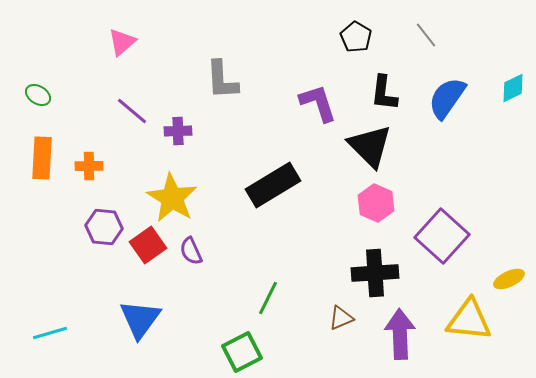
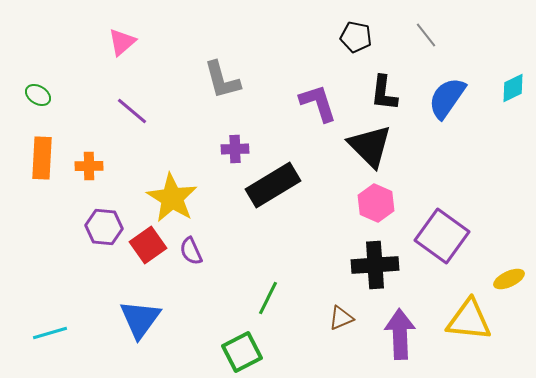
black pentagon: rotated 20 degrees counterclockwise
gray L-shape: rotated 12 degrees counterclockwise
purple cross: moved 57 px right, 18 px down
purple square: rotated 6 degrees counterclockwise
black cross: moved 8 px up
